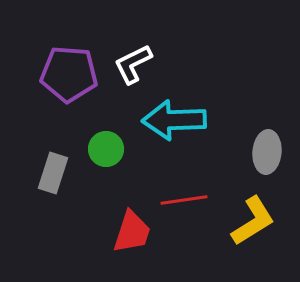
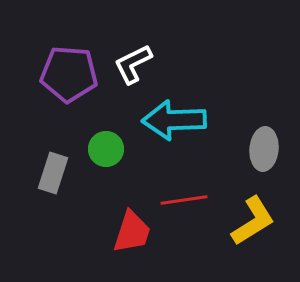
gray ellipse: moved 3 px left, 3 px up
